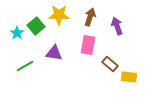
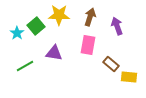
brown rectangle: moved 1 px right
